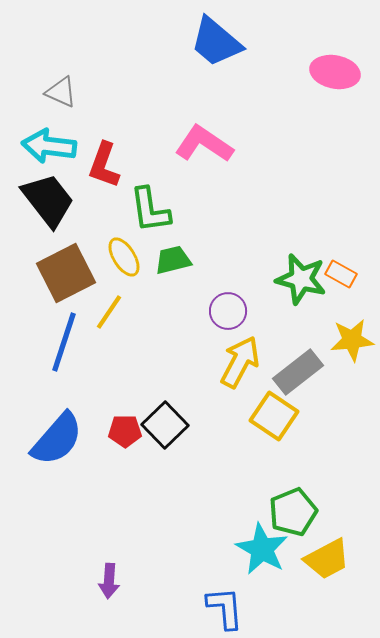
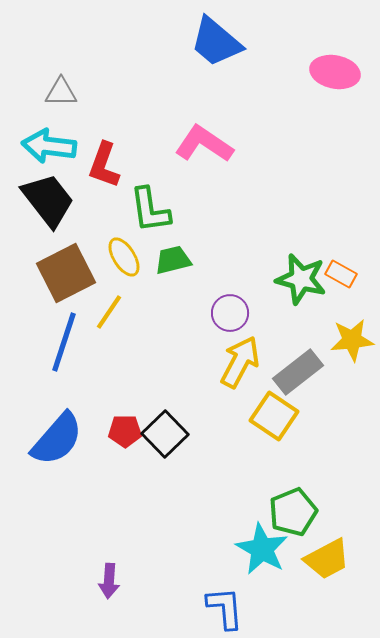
gray triangle: rotated 24 degrees counterclockwise
purple circle: moved 2 px right, 2 px down
black square: moved 9 px down
